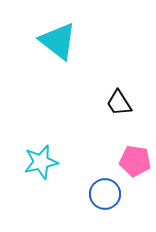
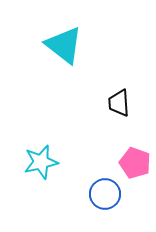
cyan triangle: moved 6 px right, 4 px down
black trapezoid: rotated 28 degrees clockwise
pink pentagon: moved 2 px down; rotated 12 degrees clockwise
